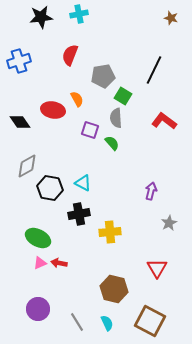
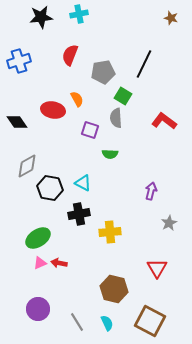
black line: moved 10 px left, 6 px up
gray pentagon: moved 4 px up
black diamond: moved 3 px left
green semicircle: moved 2 px left, 11 px down; rotated 133 degrees clockwise
green ellipse: rotated 60 degrees counterclockwise
